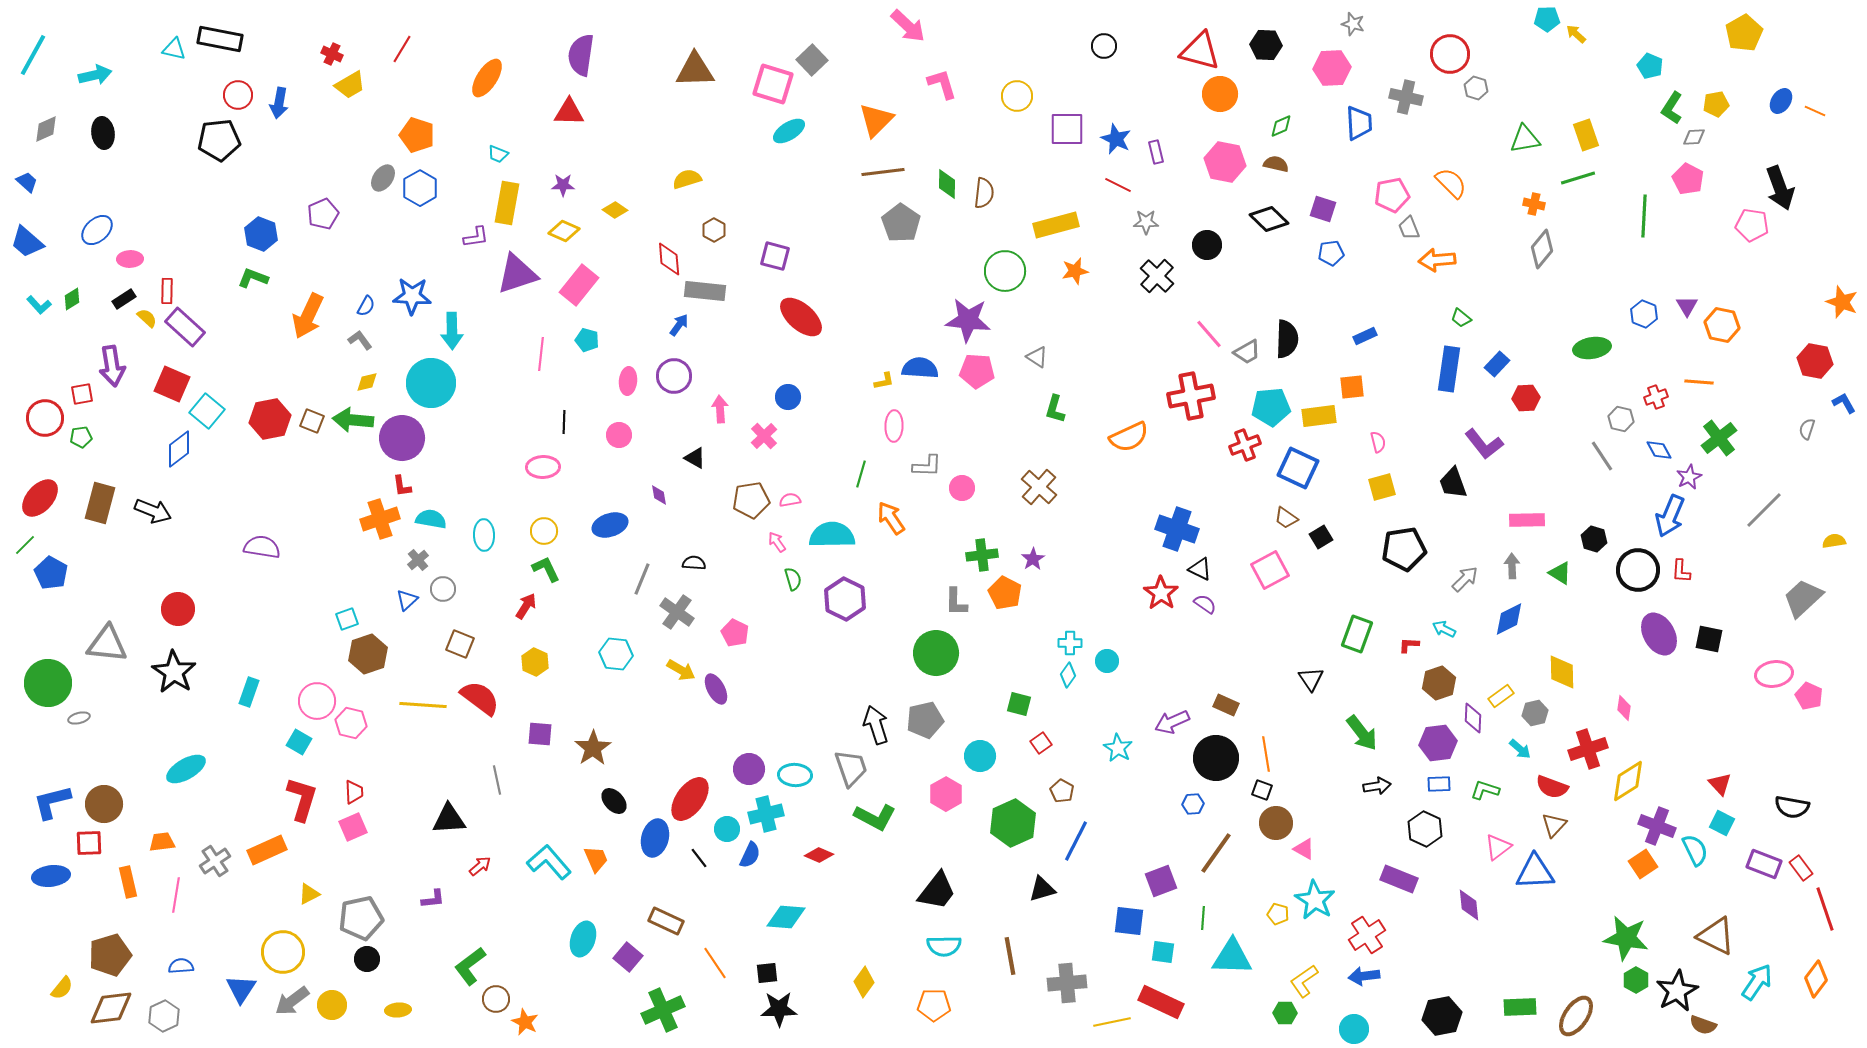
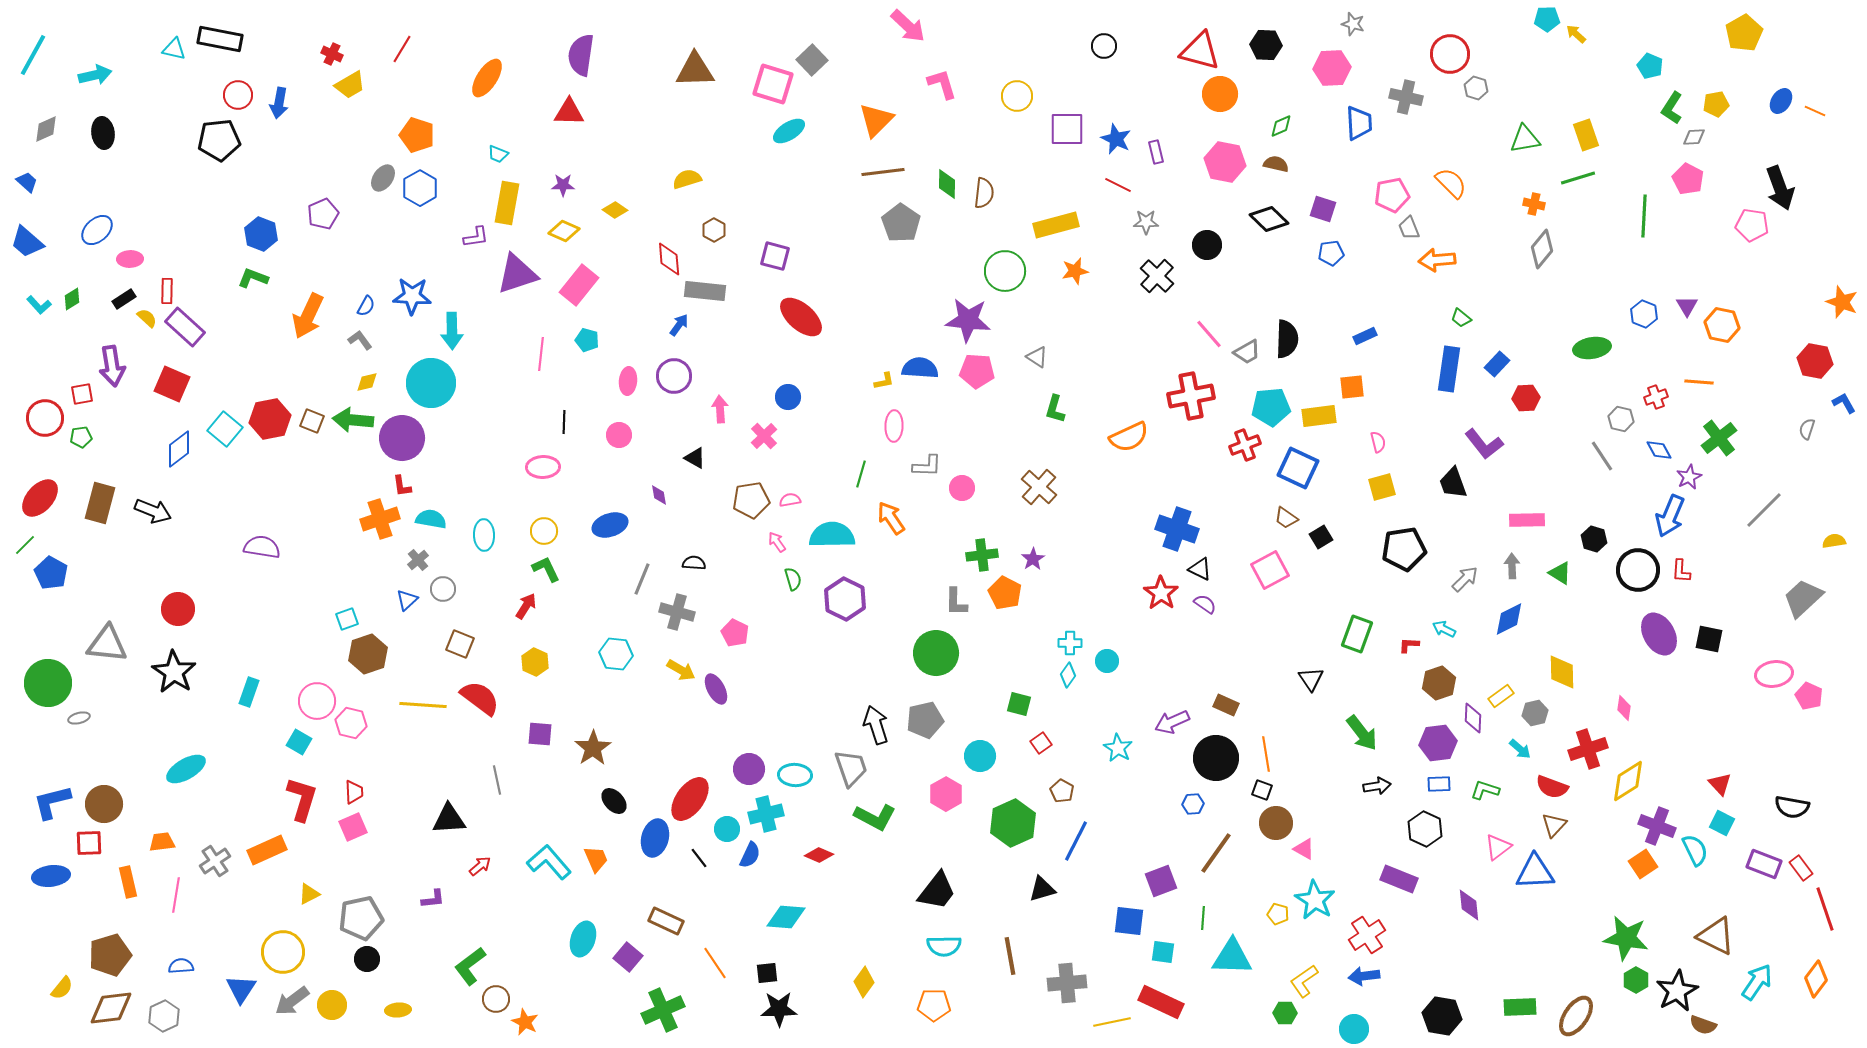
cyan square at (207, 411): moved 18 px right, 18 px down
gray cross at (677, 612): rotated 20 degrees counterclockwise
black hexagon at (1442, 1016): rotated 21 degrees clockwise
